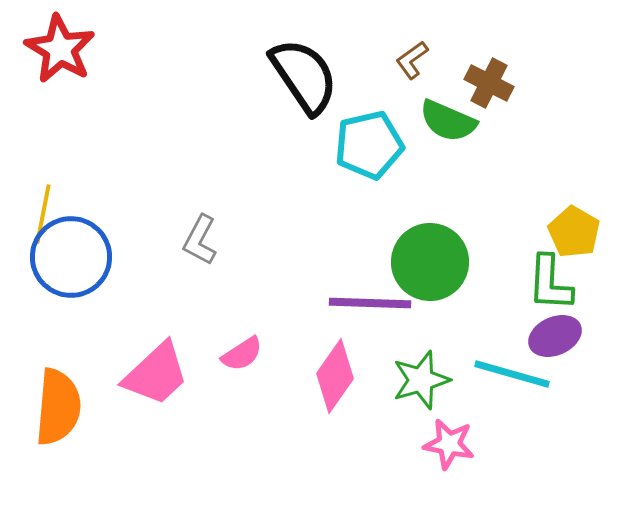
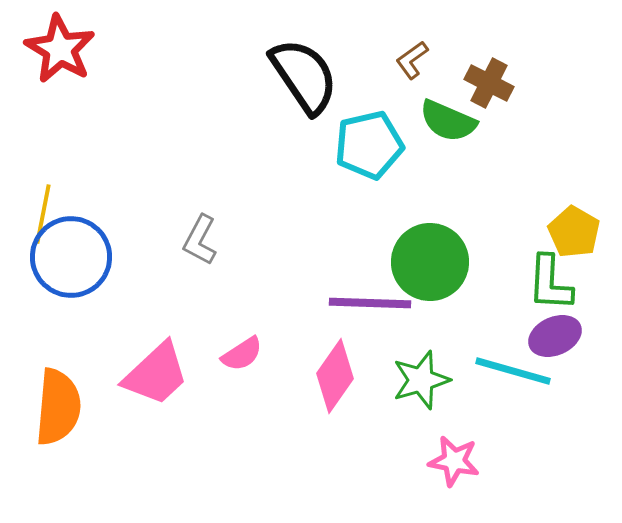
cyan line: moved 1 px right, 3 px up
pink star: moved 5 px right, 17 px down
